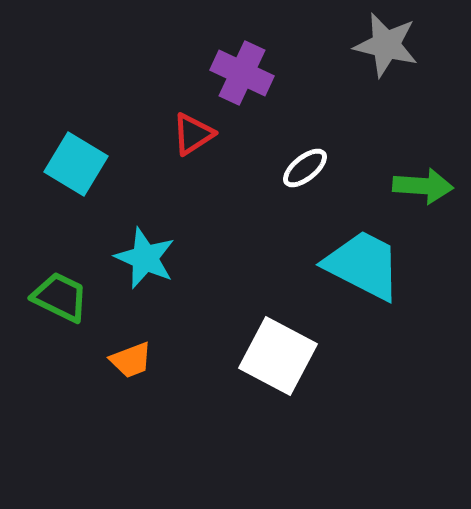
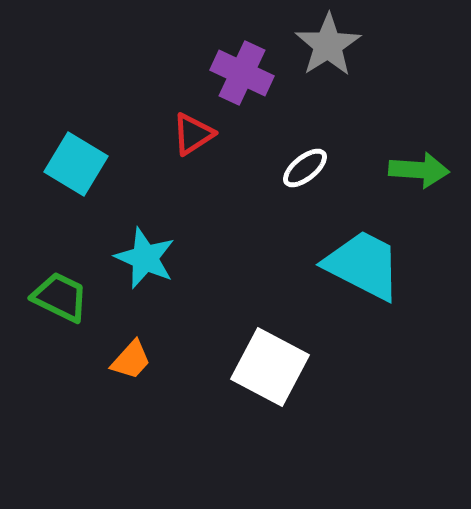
gray star: moved 58 px left; rotated 26 degrees clockwise
green arrow: moved 4 px left, 16 px up
white square: moved 8 px left, 11 px down
orange trapezoid: rotated 27 degrees counterclockwise
